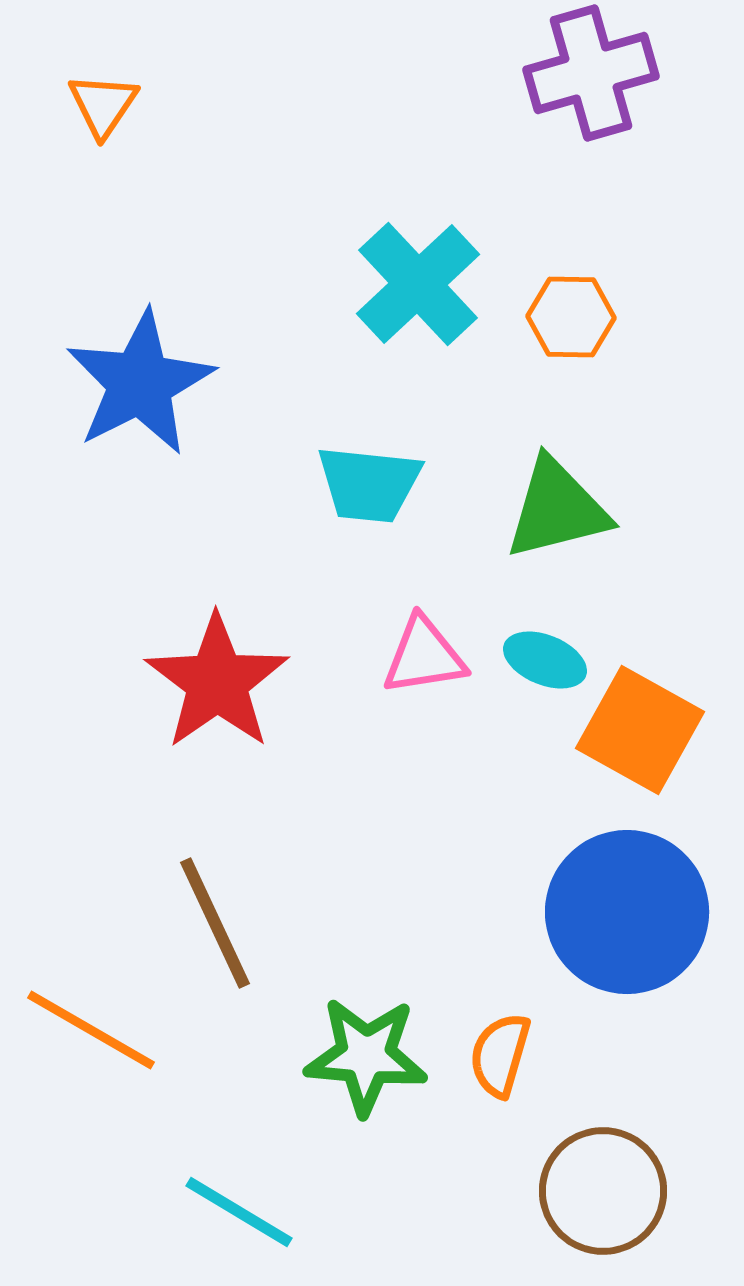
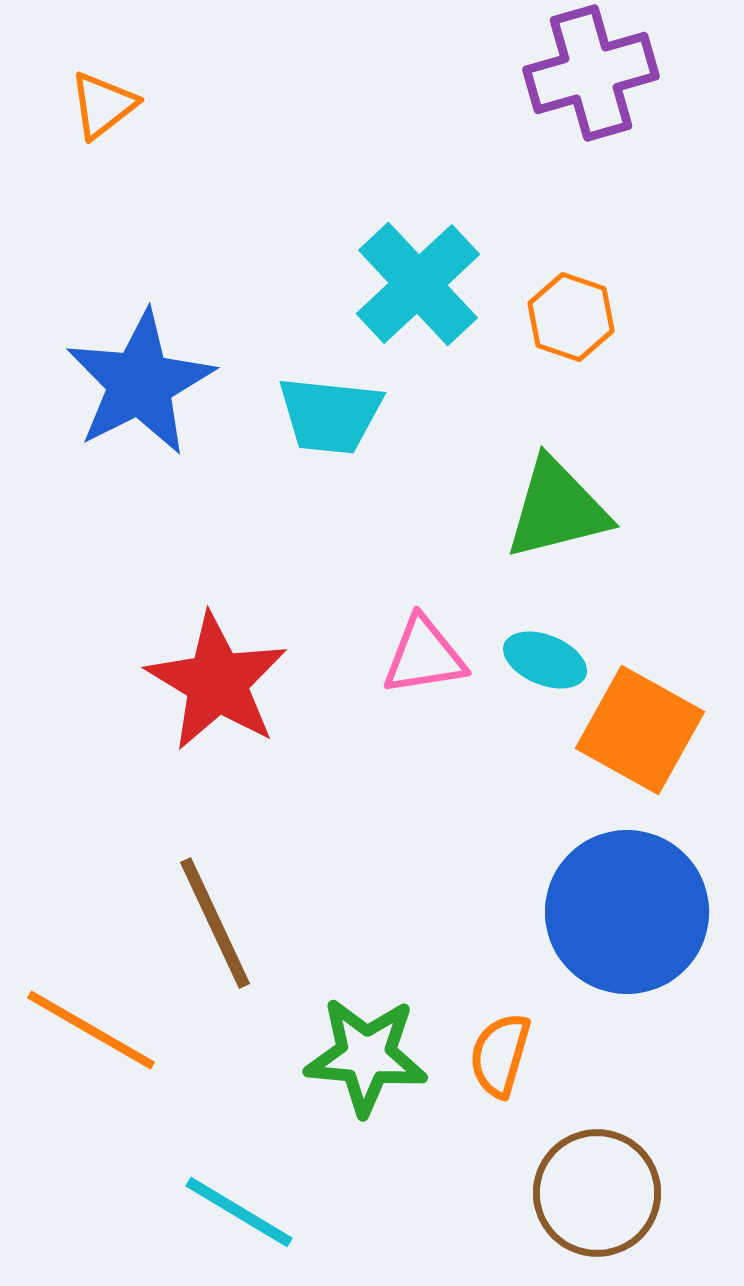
orange triangle: rotated 18 degrees clockwise
orange hexagon: rotated 18 degrees clockwise
cyan trapezoid: moved 39 px left, 69 px up
red star: rotated 6 degrees counterclockwise
brown circle: moved 6 px left, 2 px down
